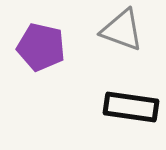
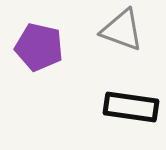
purple pentagon: moved 2 px left
